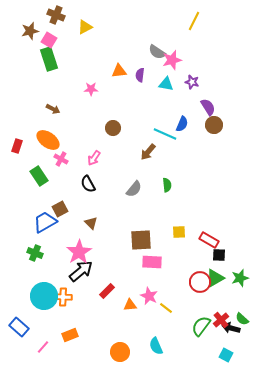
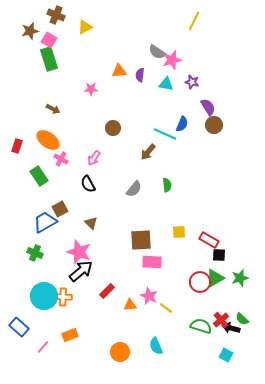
pink star at (79, 252): rotated 20 degrees counterclockwise
green semicircle at (201, 326): rotated 70 degrees clockwise
